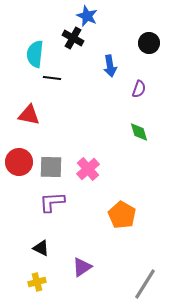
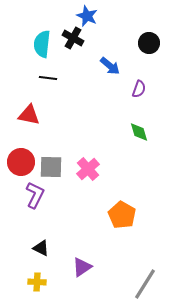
cyan semicircle: moved 7 px right, 10 px up
blue arrow: rotated 40 degrees counterclockwise
black line: moved 4 px left
red circle: moved 2 px right
purple L-shape: moved 17 px left, 7 px up; rotated 120 degrees clockwise
yellow cross: rotated 18 degrees clockwise
